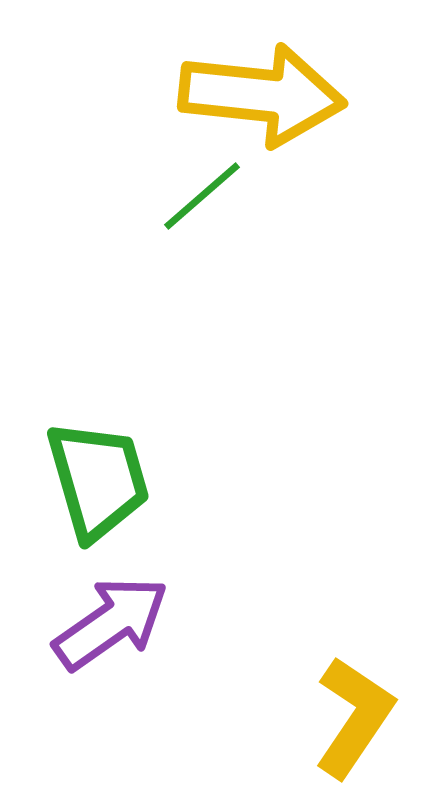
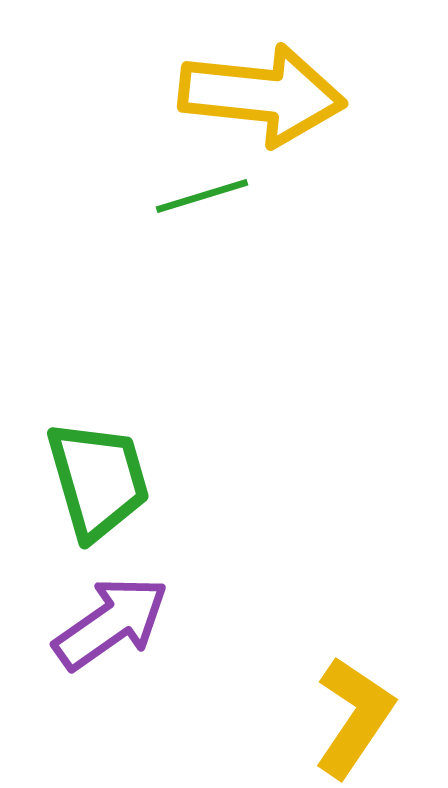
green line: rotated 24 degrees clockwise
